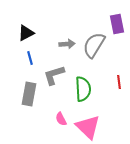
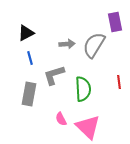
purple rectangle: moved 2 px left, 2 px up
